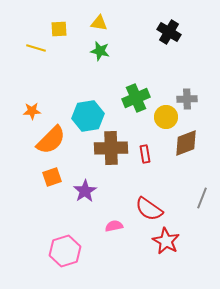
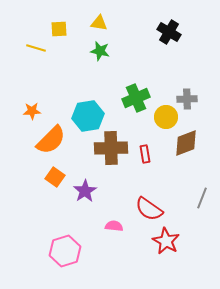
orange square: moved 3 px right; rotated 36 degrees counterclockwise
pink semicircle: rotated 18 degrees clockwise
